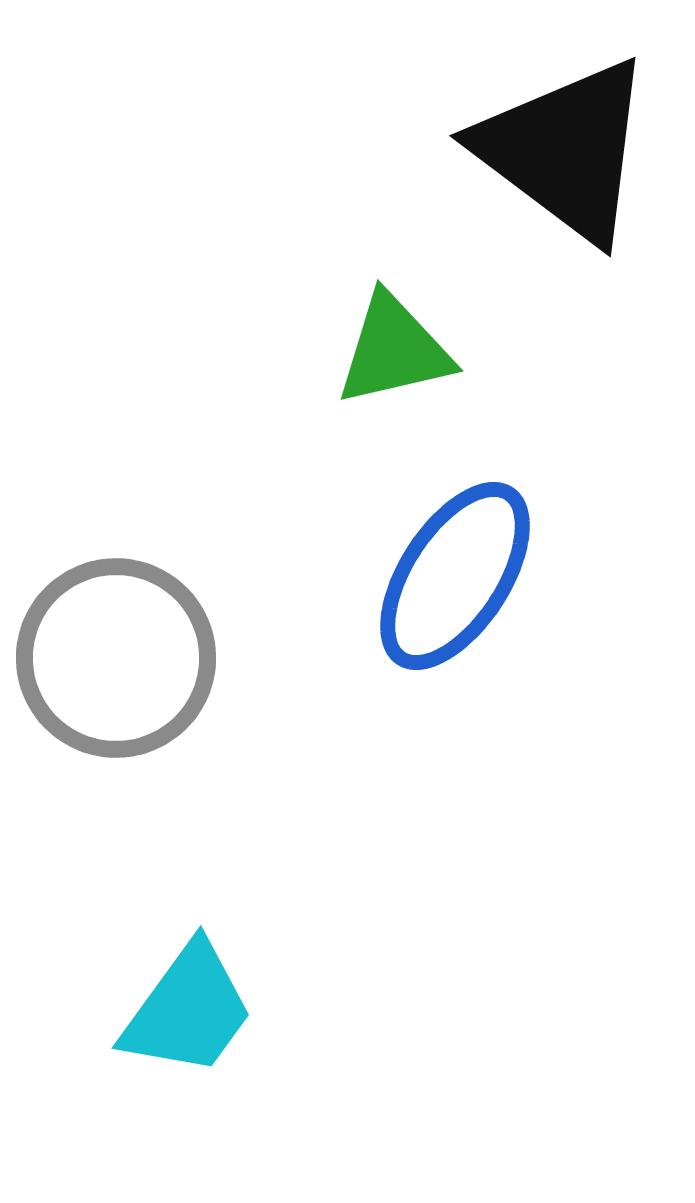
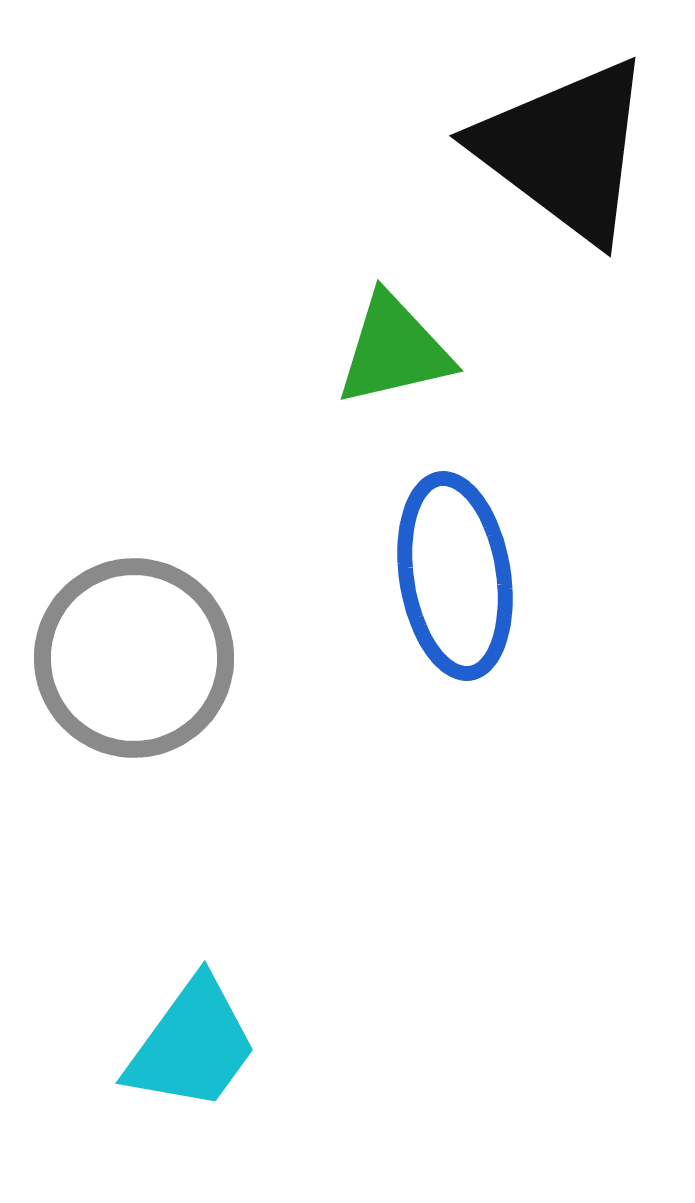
blue ellipse: rotated 42 degrees counterclockwise
gray circle: moved 18 px right
cyan trapezoid: moved 4 px right, 35 px down
